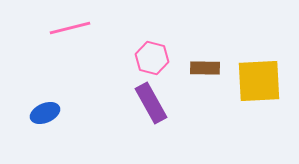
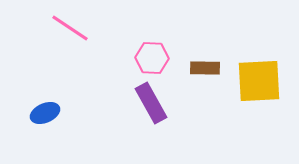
pink line: rotated 48 degrees clockwise
pink hexagon: rotated 12 degrees counterclockwise
